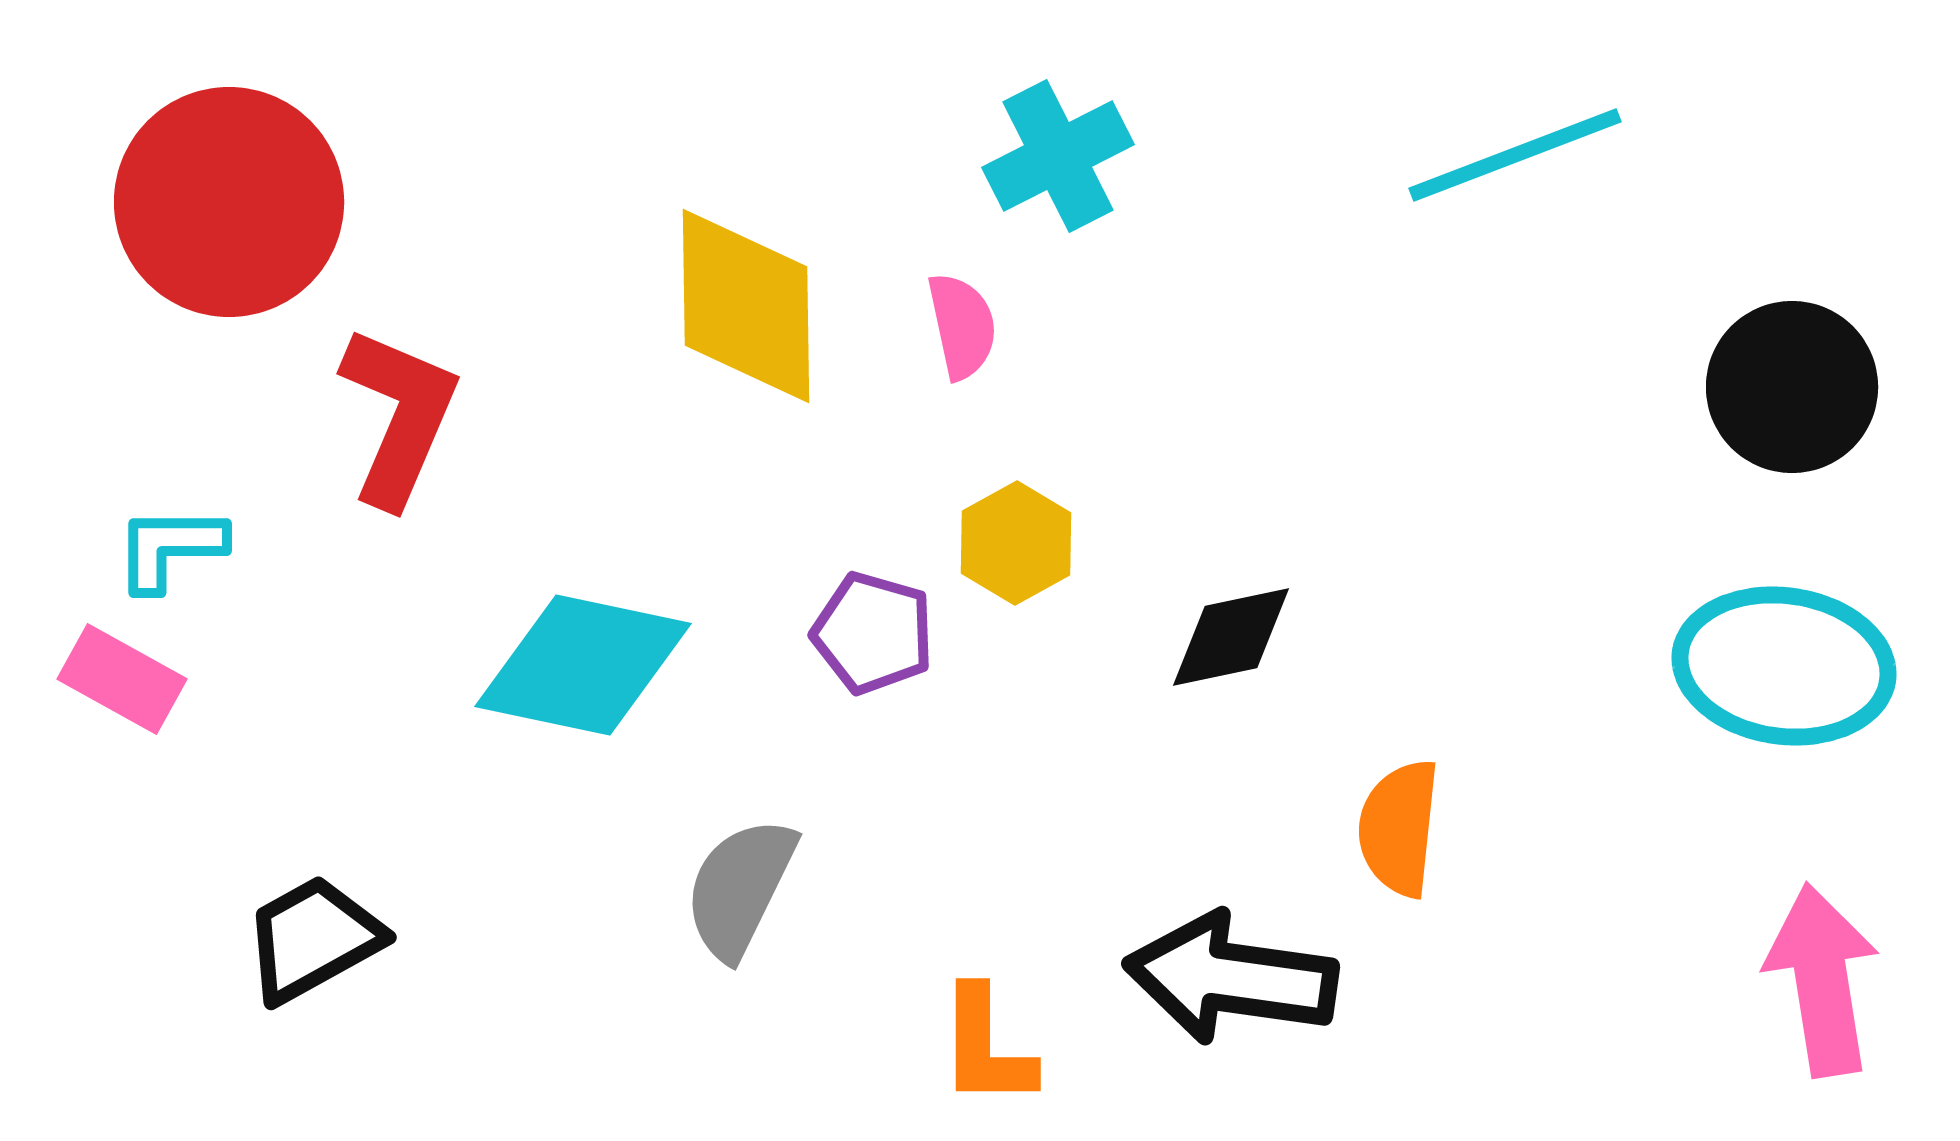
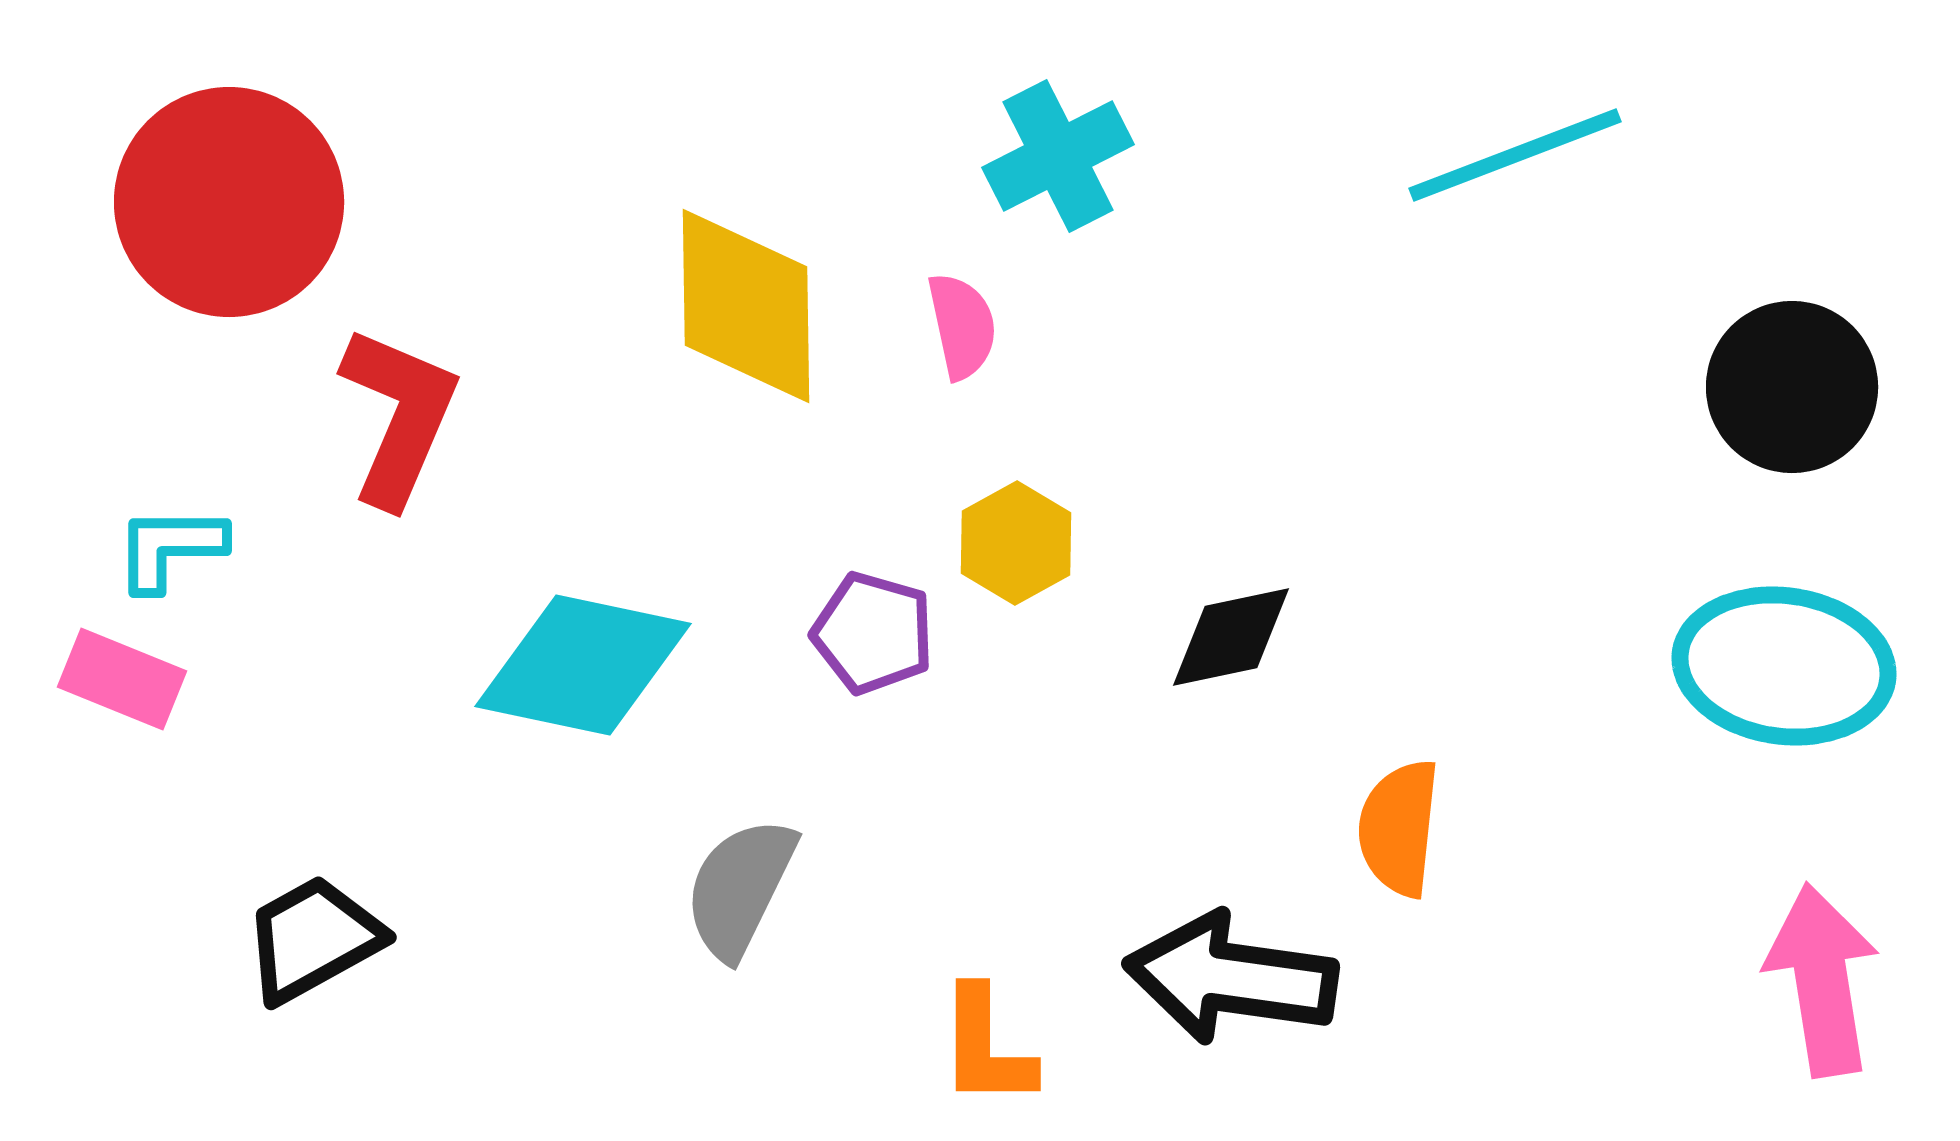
pink rectangle: rotated 7 degrees counterclockwise
